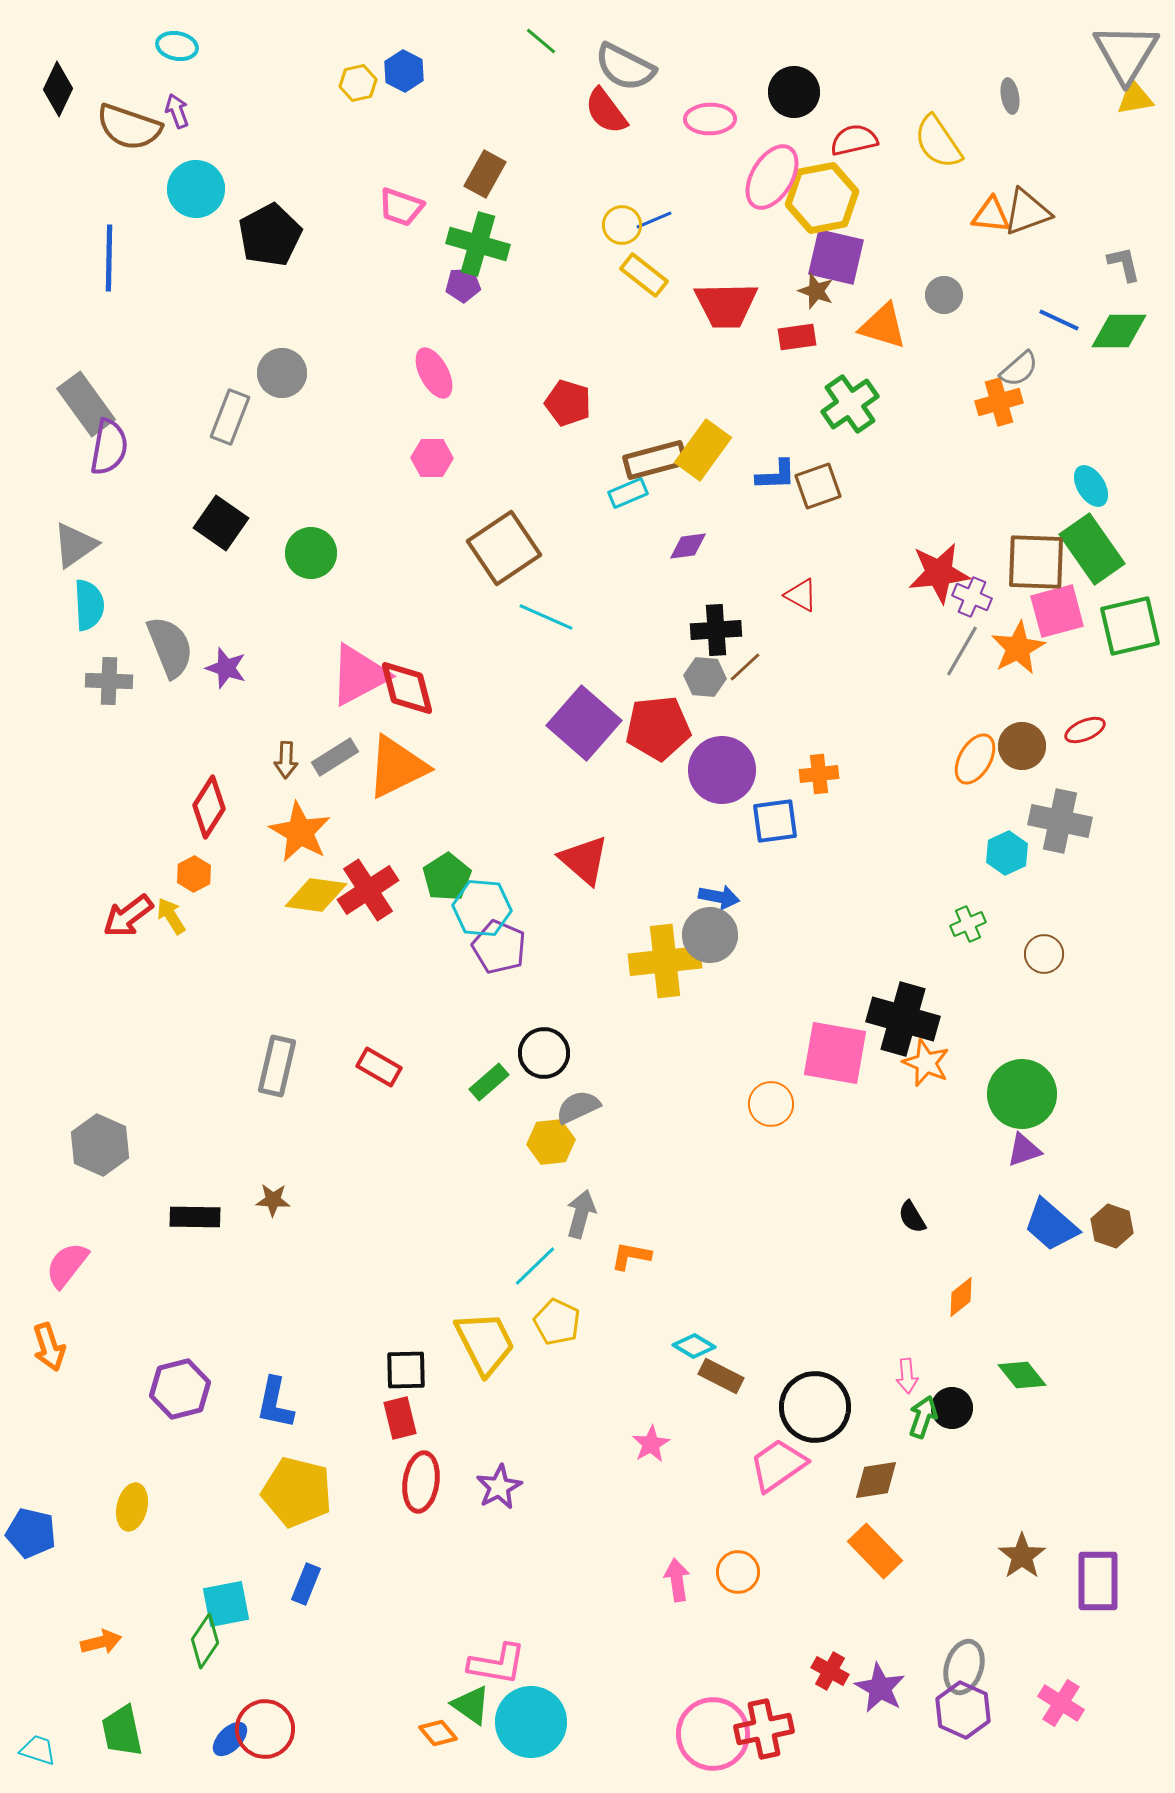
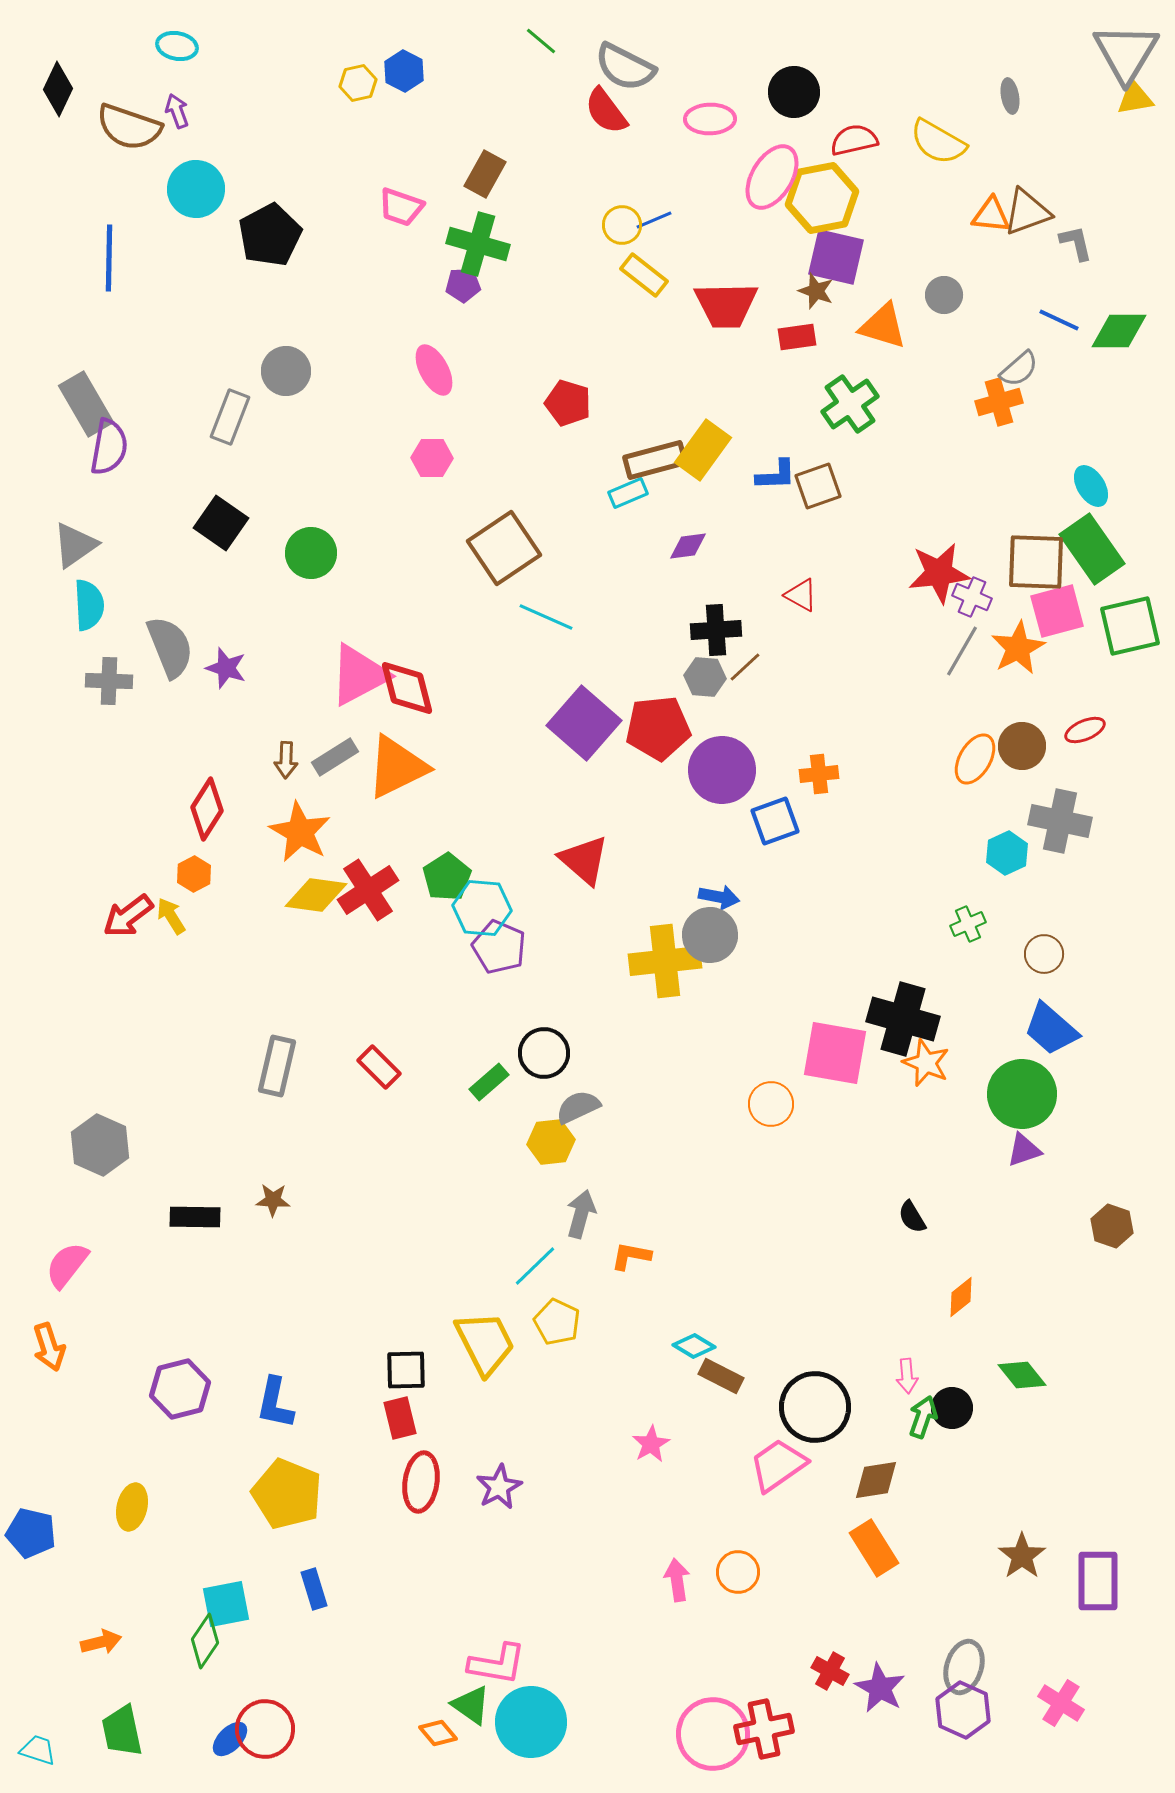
yellow semicircle at (938, 142): rotated 26 degrees counterclockwise
gray L-shape at (1124, 264): moved 48 px left, 21 px up
gray circle at (282, 373): moved 4 px right, 2 px up
pink ellipse at (434, 373): moved 3 px up
gray rectangle at (86, 404): rotated 6 degrees clockwise
red diamond at (209, 807): moved 2 px left, 2 px down
blue square at (775, 821): rotated 12 degrees counterclockwise
red rectangle at (379, 1067): rotated 15 degrees clockwise
blue trapezoid at (1051, 1225): moved 196 px up
yellow pentagon at (297, 1492): moved 10 px left, 2 px down; rotated 8 degrees clockwise
orange rectangle at (875, 1551): moved 1 px left, 3 px up; rotated 12 degrees clockwise
blue rectangle at (306, 1584): moved 8 px right, 5 px down; rotated 39 degrees counterclockwise
